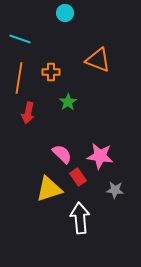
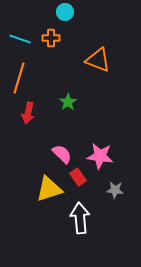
cyan circle: moved 1 px up
orange cross: moved 34 px up
orange line: rotated 8 degrees clockwise
